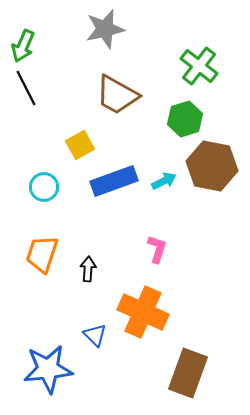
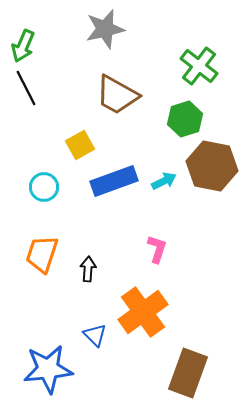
orange cross: rotated 30 degrees clockwise
